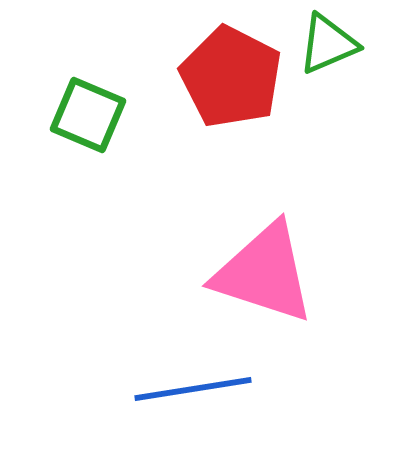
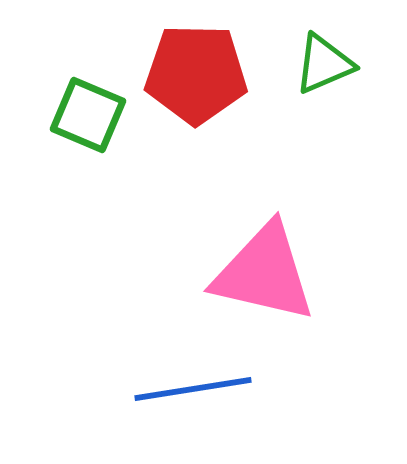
green triangle: moved 4 px left, 20 px down
red pentagon: moved 35 px left, 3 px up; rotated 26 degrees counterclockwise
pink triangle: rotated 5 degrees counterclockwise
